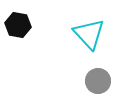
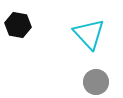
gray circle: moved 2 px left, 1 px down
